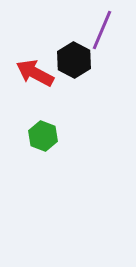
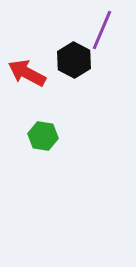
red arrow: moved 8 px left
green hexagon: rotated 12 degrees counterclockwise
